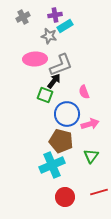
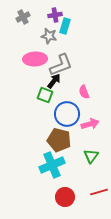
cyan rectangle: rotated 42 degrees counterclockwise
brown pentagon: moved 2 px left, 1 px up
